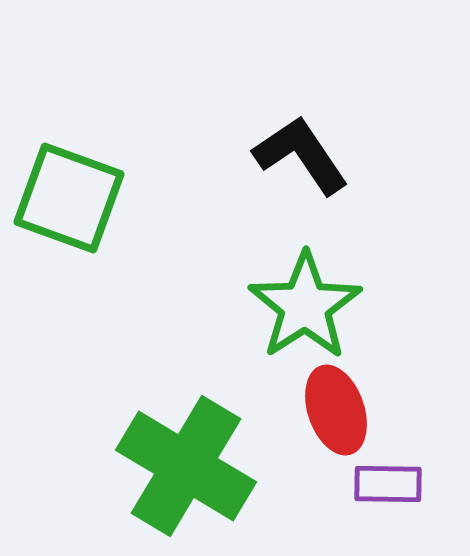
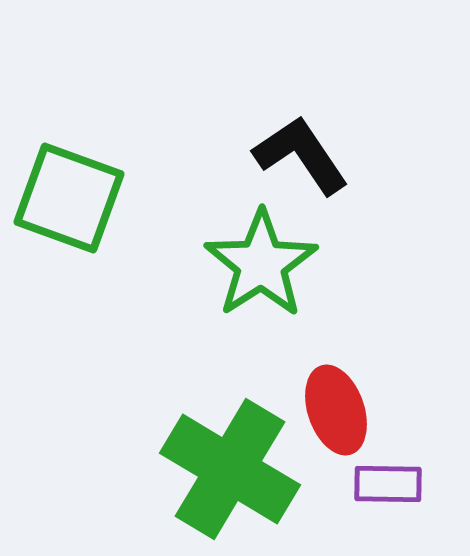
green star: moved 44 px left, 42 px up
green cross: moved 44 px right, 3 px down
